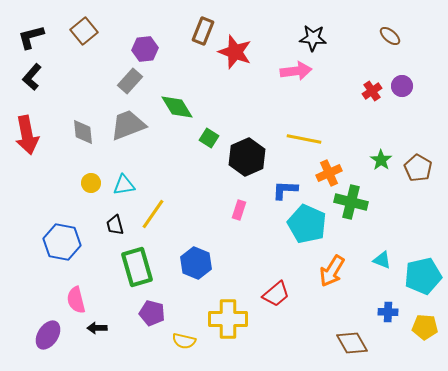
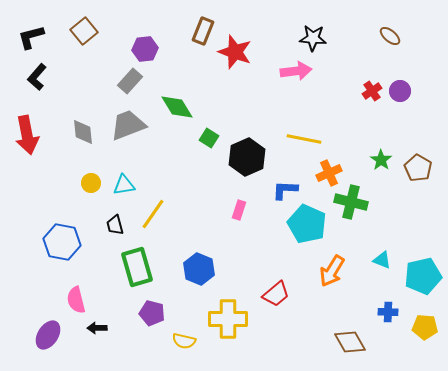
black L-shape at (32, 77): moved 5 px right
purple circle at (402, 86): moved 2 px left, 5 px down
blue hexagon at (196, 263): moved 3 px right, 6 px down
brown diamond at (352, 343): moved 2 px left, 1 px up
